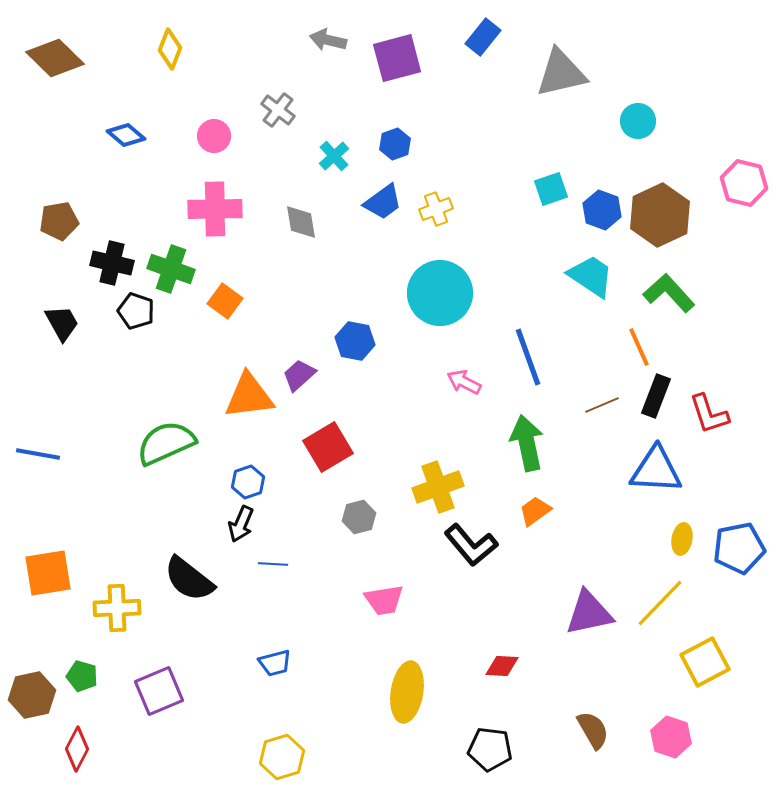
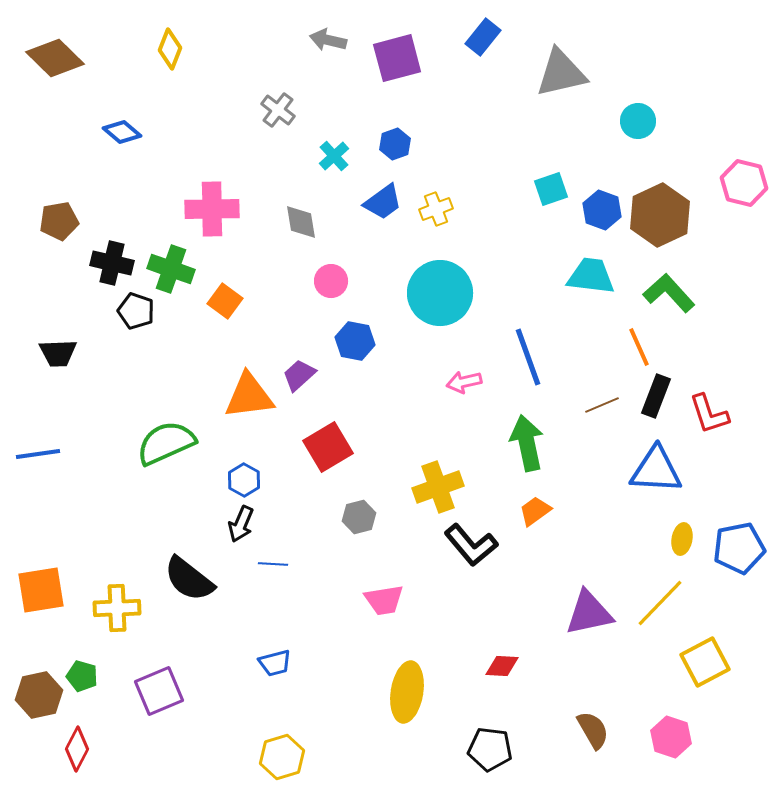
blue diamond at (126, 135): moved 4 px left, 3 px up
pink circle at (214, 136): moved 117 px right, 145 px down
pink cross at (215, 209): moved 3 px left
cyan trapezoid at (591, 276): rotated 27 degrees counterclockwise
black trapezoid at (62, 323): moved 4 px left, 30 px down; rotated 117 degrees clockwise
pink arrow at (464, 382): rotated 40 degrees counterclockwise
blue line at (38, 454): rotated 18 degrees counterclockwise
blue hexagon at (248, 482): moved 4 px left, 2 px up; rotated 12 degrees counterclockwise
orange square at (48, 573): moved 7 px left, 17 px down
brown hexagon at (32, 695): moved 7 px right
